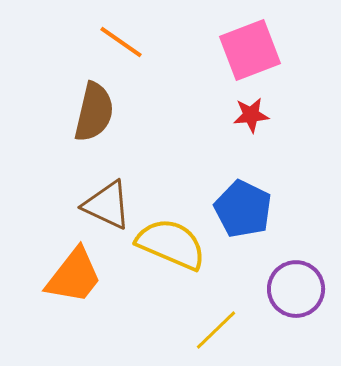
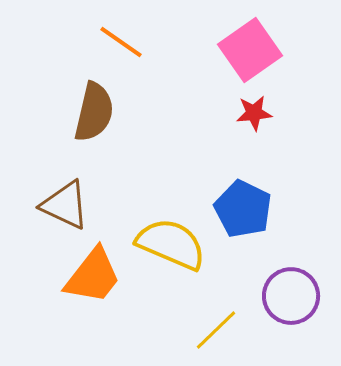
pink square: rotated 14 degrees counterclockwise
red star: moved 3 px right, 2 px up
brown triangle: moved 42 px left
orange trapezoid: moved 19 px right
purple circle: moved 5 px left, 7 px down
